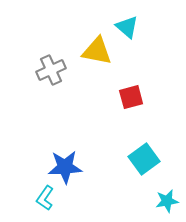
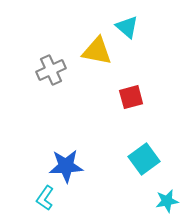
blue star: moved 1 px right, 1 px up
